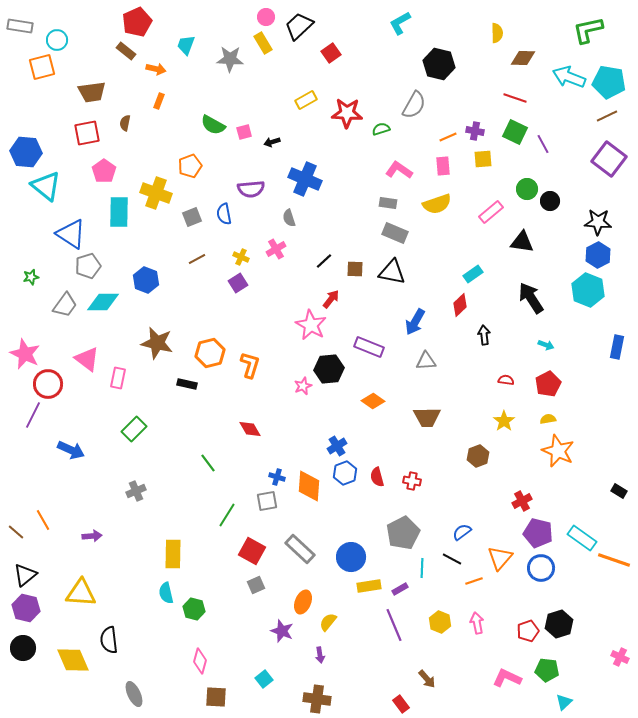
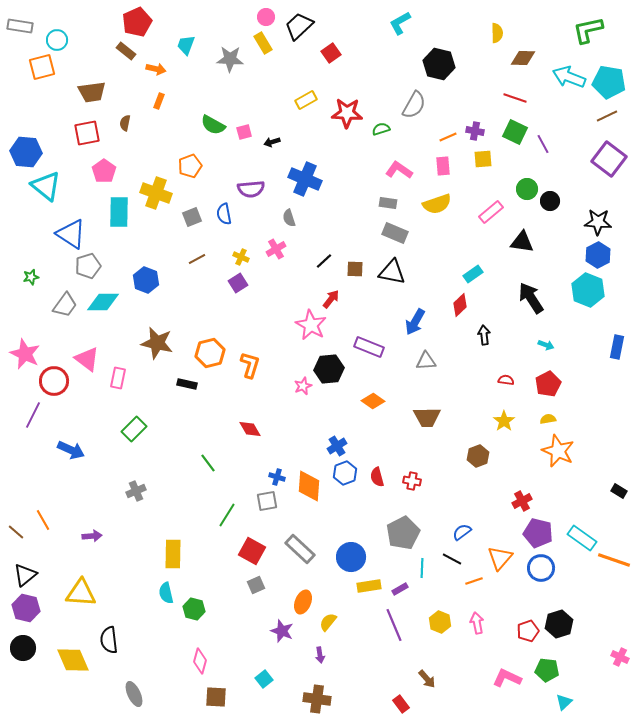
red circle at (48, 384): moved 6 px right, 3 px up
